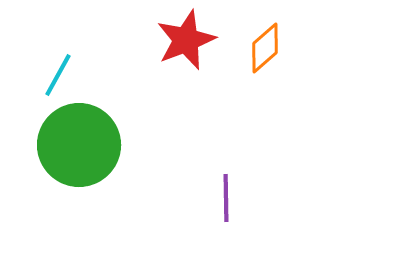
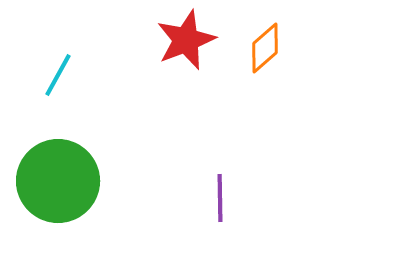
green circle: moved 21 px left, 36 px down
purple line: moved 6 px left
